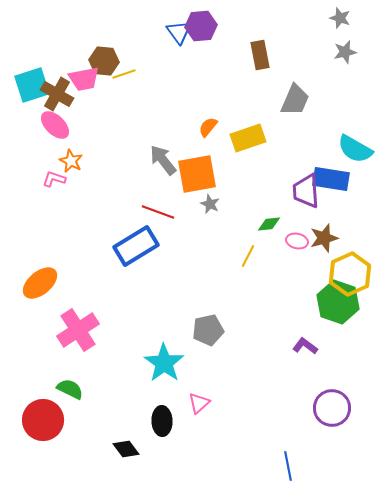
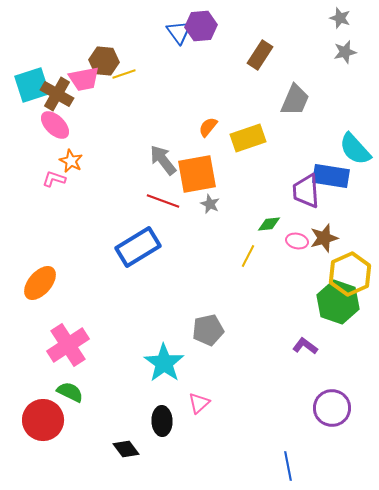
brown rectangle at (260, 55): rotated 44 degrees clockwise
cyan semicircle at (355, 149): rotated 18 degrees clockwise
blue rectangle at (331, 179): moved 3 px up
red line at (158, 212): moved 5 px right, 11 px up
blue rectangle at (136, 246): moved 2 px right, 1 px down
orange ellipse at (40, 283): rotated 9 degrees counterclockwise
pink cross at (78, 330): moved 10 px left, 15 px down
green semicircle at (70, 389): moved 3 px down
